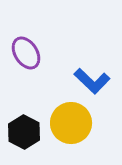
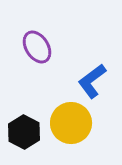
purple ellipse: moved 11 px right, 6 px up
blue L-shape: rotated 99 degrees clockwise
